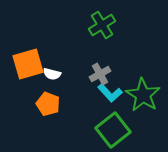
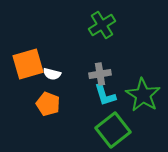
gray cross: rotated 20 degrees clockwise
cyan L-shape: moved 5 px left, 2 px down; rotated 25 degrees clockwise
